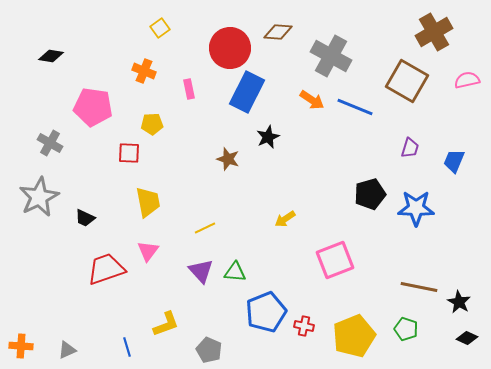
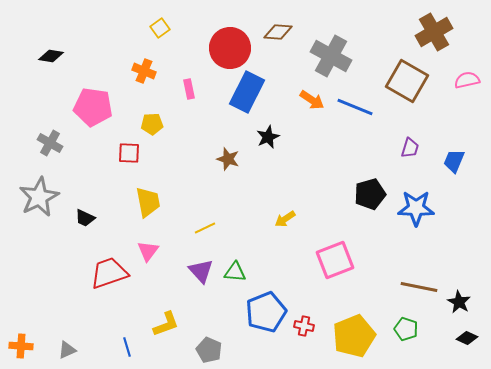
red trapezoid at (106, 269): moved 3 px right, 4 px down
